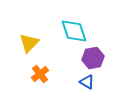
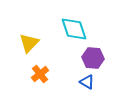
cyan diamond: moved 2 px up
purple hexagon: rotated 15 degrees clockwise
